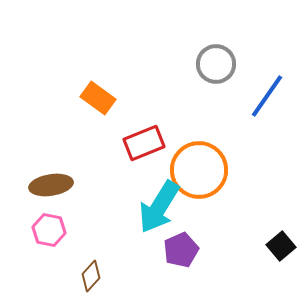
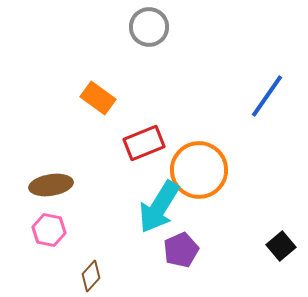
gray circle: moved 67 px left, 37 px up
